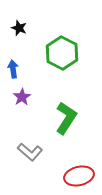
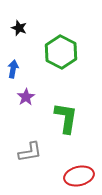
green hexagon: moved 1 px left, 1 px up
blue arrow: rotated 18 degrees clockwise
purple star: moved 4 px right
green L-shape: rotated 24 degrees counterclockwise
gray L-shape: rotated 50 degrees counterclockwise
